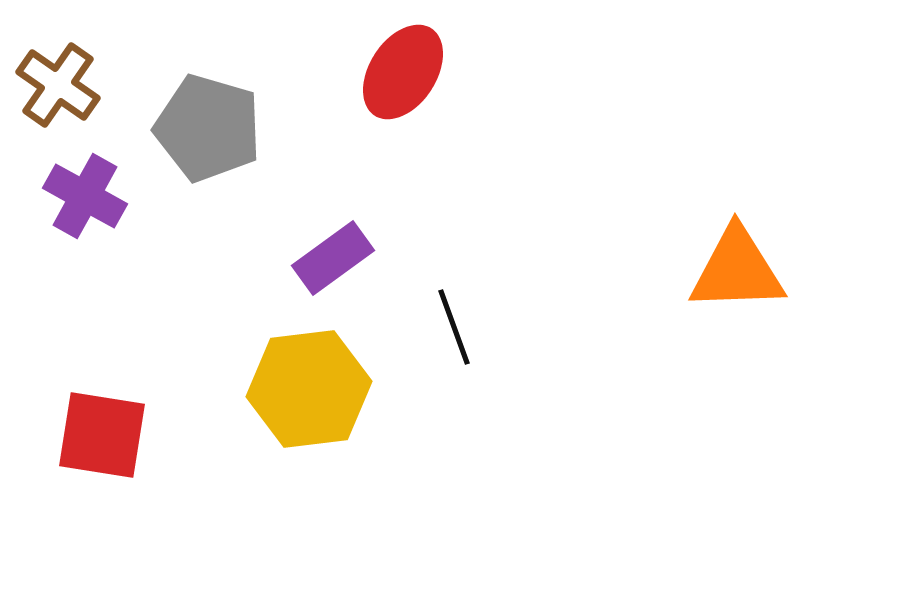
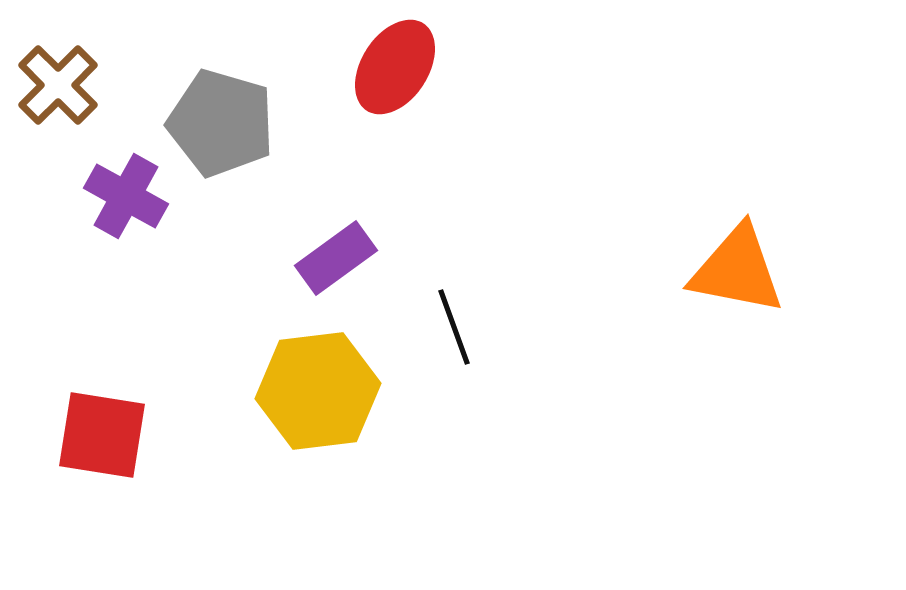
red ellipse: moved 8 px left, 5 px up
brown cross: rotated 10 degrees clockwise
gray pentagon: moved 13 px right, 5 px up
purple cross: moved 41 px right
purple rectangle: moved 3 px right
orange triangle: rotated 13 degrees clockwise
yellow hexagon: moved 9 px right, 2 px down
